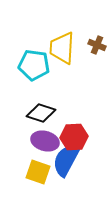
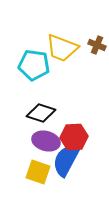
yellow trapezoid: rotated 72 degrees counterclockwise
purple ellipse: moved 1 px right
